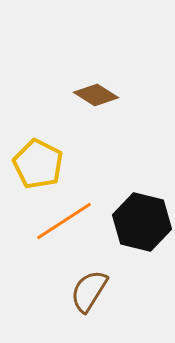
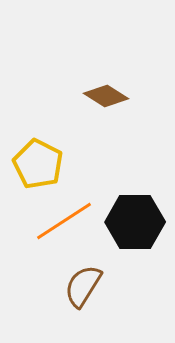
brown diamond: moved 10 px right, 1 px down
black hexagon: moved 7 px left; rotated 14 degrees counterclockwise
brown semicircle: moved 6 px left, 5 px up
